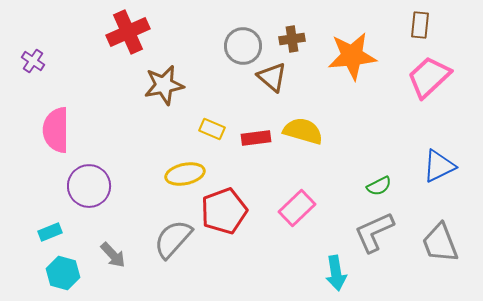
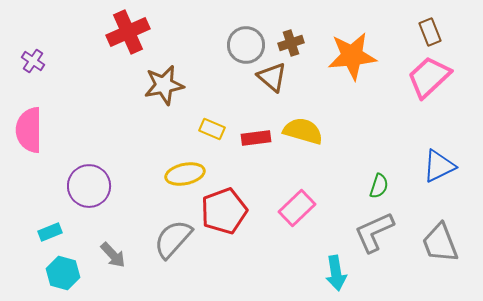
brown rectangle: moved 10 px right, 7 px down; rotated 28 degrees counterclockwise
brown cross: moved 1 px left, 4 px down; rotated 10 degrees counterclockwise
gray circle: moved 3 px right, 1 px up
pink semicircle: moved 27 px left
green semicircle: rotated 45 degrees counterclockwise
